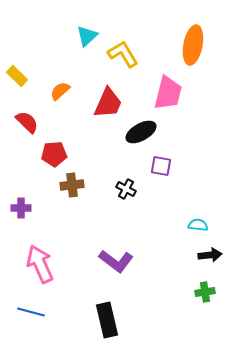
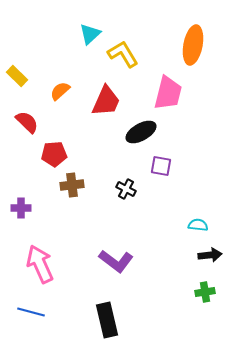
cyan triangle: moved 3 px right, 2 px up
red trapezoid: moved 2 px left, 2 px up
